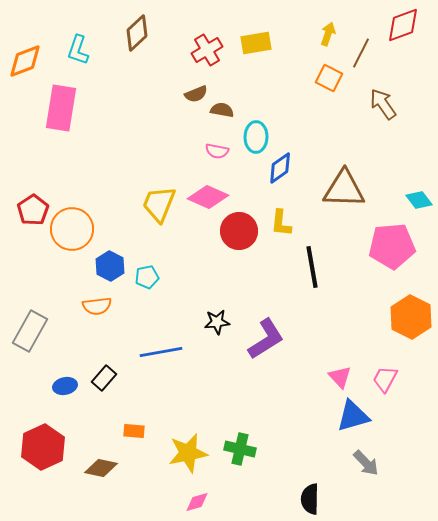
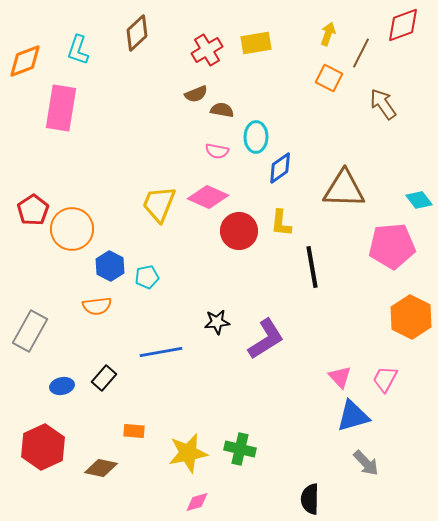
blue ellipse at (65, 386): moved 3 px left
